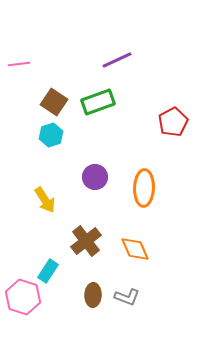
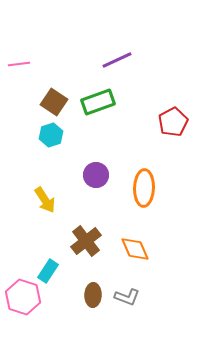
purple circle: moved 1 px right, 2 px up
